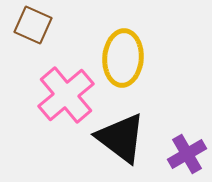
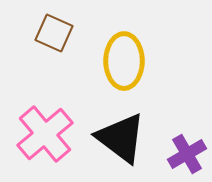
brown square: moved 21 px right, 8 px down
yellow ellipse: moved 1 px right, 3 px down; rotated 4 degrees counterclockwise
pink cross: moved 21 px left, 39 px down
